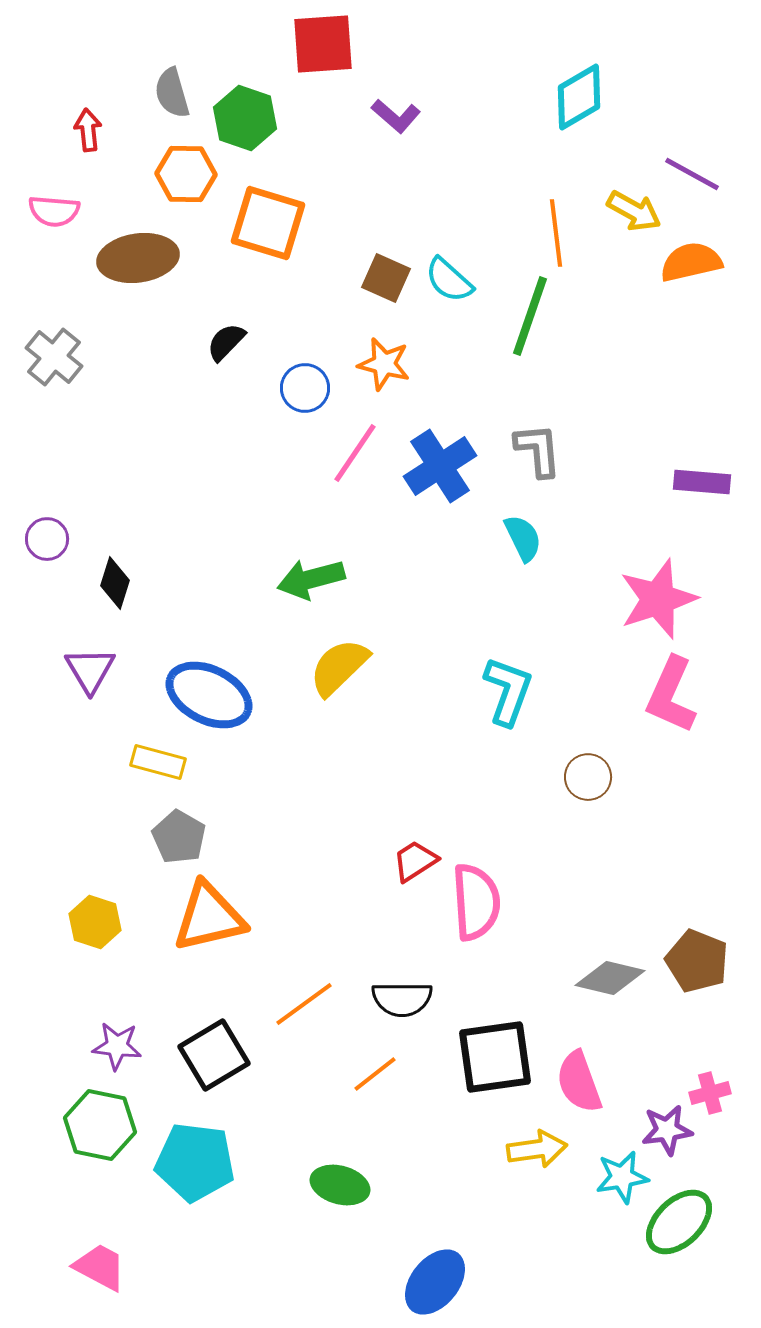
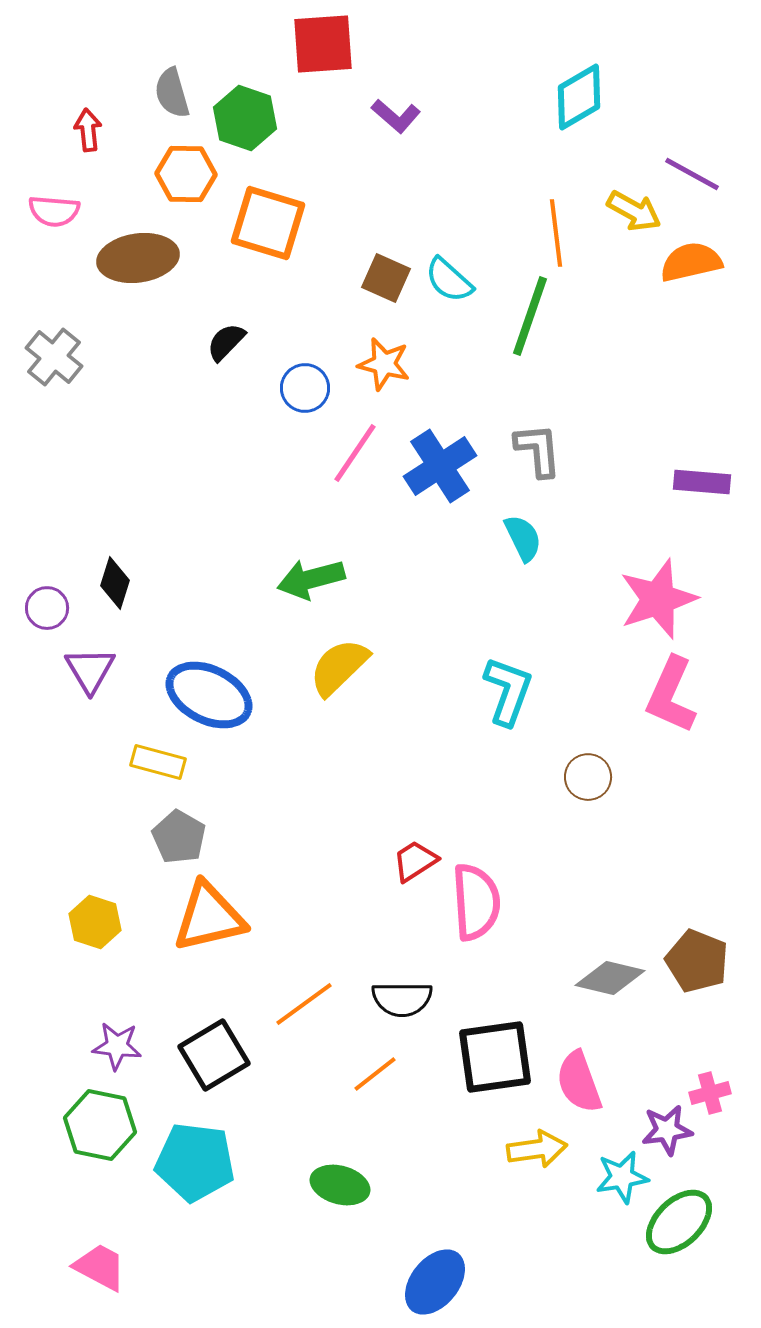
purple circle at (47, 539): moved 69 px down
